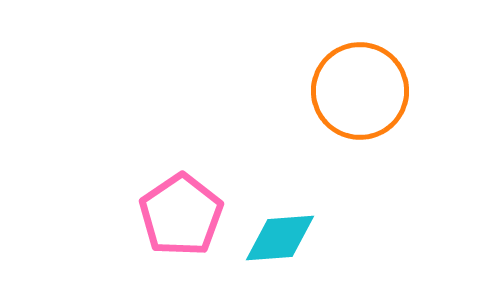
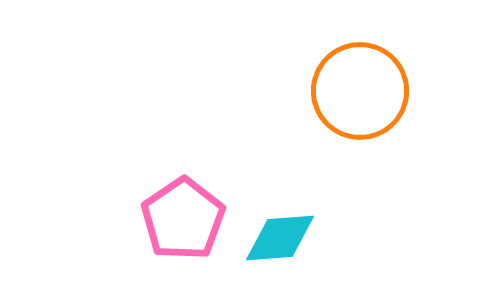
pink pentagon: moved 2 px right, 4 px down
